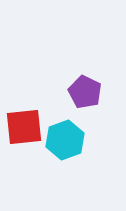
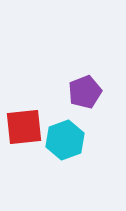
purple pentagon: rotated 24 degrees clockwise
